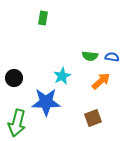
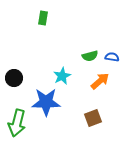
green semicircle: rotated 21 degrees counterclockwise
orange arrow: moved 1 px left
